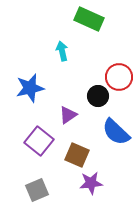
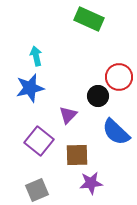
cyan arrow: moved 26 px left, 5 px down
purple triangle: rotated 12 degrees counterclockwise
brown square: rotated 25 degrees counterclockwise
